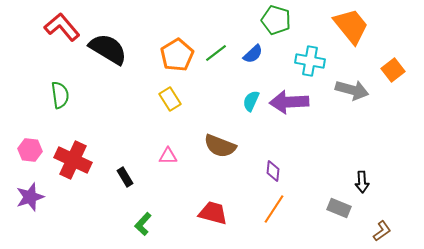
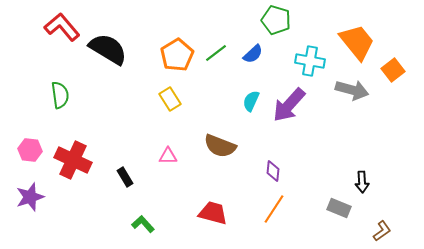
orange trapezoid: moved 6 px right, 16 px down
purple arrow: moved 3 px down; rotated 45 degrees counterclockwise
green L-shape: rotated 95 degrees clockwise
